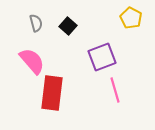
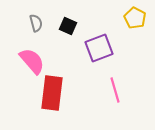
yellow pentagon: moved 4 px right
black square: rotated 18 degrees counterclockwise
purple square: moved 3 px left, 9 px up
